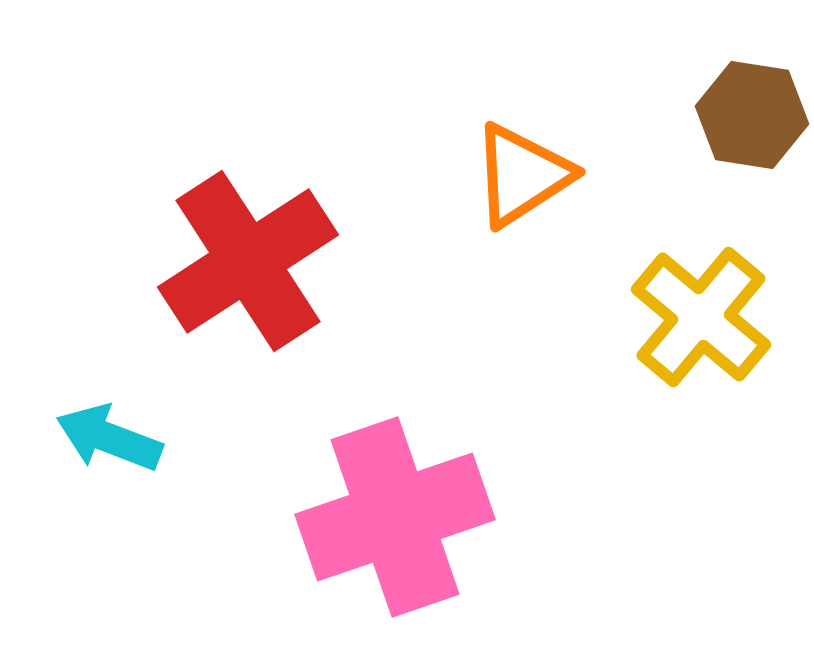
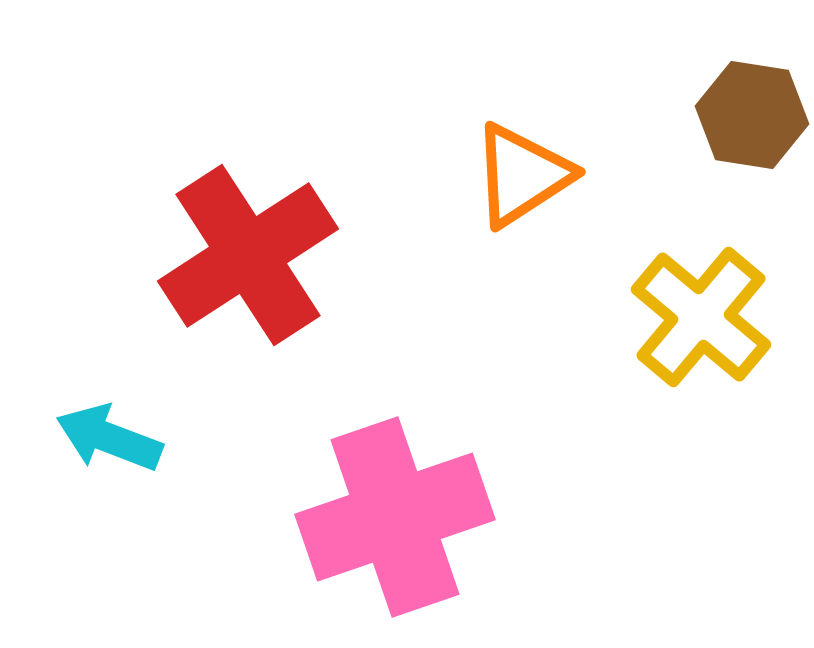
red cross: moved 6 px up
